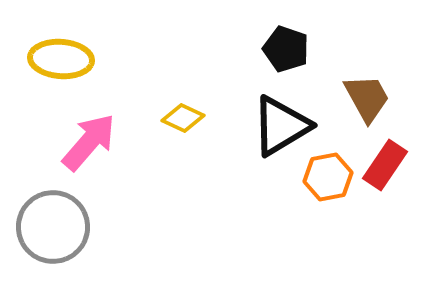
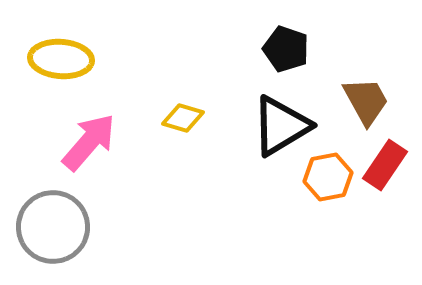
brown trapezoid: moved 1 px left, 3 px down
yellow diamond: rotated 9 degrees counterclockwise
